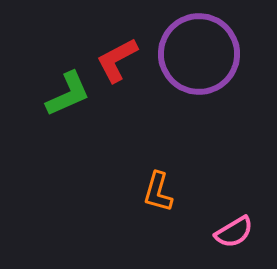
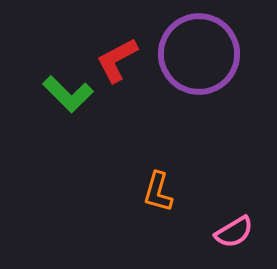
green L-shape: rotated 69 degrees clockwise
